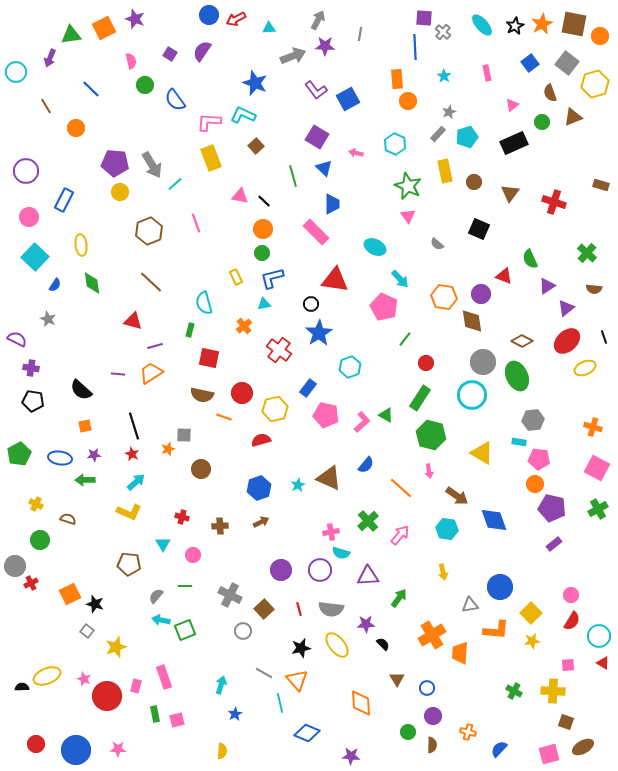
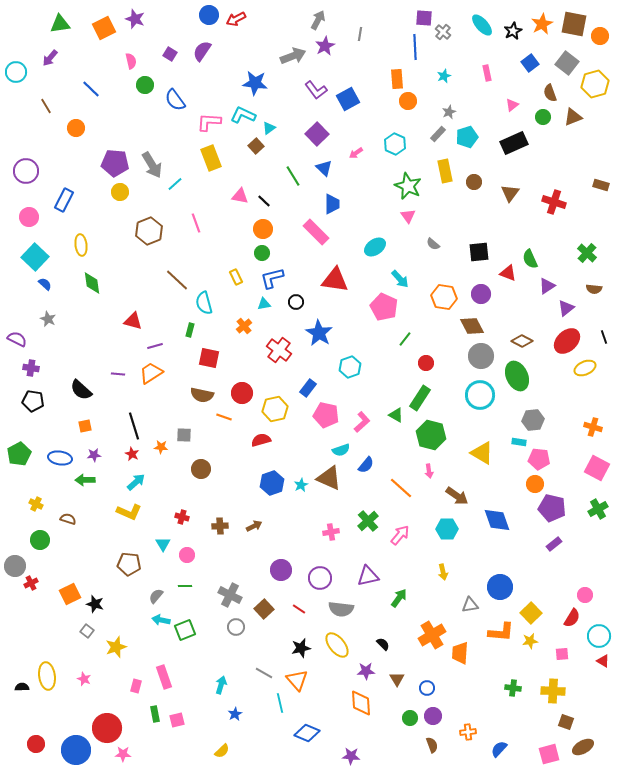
black star at (515, 26): moved 2 px left, 5 px down
cyan triangle at (269, 28): moved 100 px down; rotated 32 degrees counterclockwise
green triangle at (71, 35): moved 11 px left, 11 px up
purple star at (325, 46): rotated 30 degrees counterclockwise
purple arrow at (50, 58): rotated 18 degrees clockwise
cyan star at (444, 76): rotated 16 degrees clockwise
blue star at (255, 83): rotated 15 degrees counterclockwise
green circle at (542, 122): moved 1 px right, 5 px up
purple square at (317, 137): moved 3 px up; rotated 15 degrees clockwise
pink arrow at (356, 153): rotated 48 degrees counterclockwise
green line at (293, 176): rotated 15 degrees counterclockwise
black square at (479, 229): moved 23 px down; rotated 30 degrees counterclockwise
gray semicircle at (437, 244): moved 4 px left
cyan ellipse at (375, 247): rotated 60 degrees counterclockwise
red triangle at (504, 276): moved 4 px right, 3 px up
brown line at (151, 282): moved 26 px right, 2 px up
blue semicircle at (55, 285): moved 10 px left, 1 px up; rotated 80 degrees counterclockwise
black circle at (311, 304): moved 15 px left, 2 px up
brown diamond at (472, 321): moved 5 px down; rotated 20 degrees counterclockwise
blue star at (319, 333): rotated 8 degrees counterclockwise
gray circle at (483, 362): moved 2 px left, 6 px up
cyan circle at (472, 395): moved 8 px right
green triangle at (386, 415): moved 10 px right
orange star at (168, 449): moved 7 px left, 2 px up; rotated 24 degrees clockwise
cyan star at (298, 485): moved 3 px right
blue hexagon at (259, 488): moved 13 px right, 5 px up
blue diamond at (494, 520): moved 3 px right
brown arrow at (261, 522): moved 7 px left, 4 px down
cyan hexagon at (447, 529): rotated 10 degrees counterclockwise
cyan semicircle at (341, 553): moved 103 px up; rotated 36 degrees counterclockwise
pink circle at (193, 555): moved 6 px left
purple circle at (320, 570): moved 8 px down
purple triangle at (368, 576): rotated 10 degrees counterclockwise
pink circle at (571, 595): moved 14 px right
red line at (299, 609): rotated 40 degrees counterclockwise
gray semicircle at (331, 609): moved 10 px right
red semicircle at (572, 621): moved 3 px up
purple star at (366, 624): moved 47 px down
orange L-shape at (496, 630): moved 5 px right, 2 px down
gray circle at (243, 631): moved 7 px left, 4 px up
yellow star at (532, 641): moved 2 px left
red triangle at (603, 663): moved 2 px up
pink square at (568, 665): moved 6 px left, 11 px up
yellow ellipse at (47, 676): rotated 76 degrees counterclockwise
green cross at (514, 691): moved 1 px left, 3 px up; rotated 21 degrees counterclockwise
red circle at (107, 696): moved 32 px down
green circle at (408, 732): moved 2 px right, 14 px up
orange cross at (468, 732): rotated 21 degrees counterclockwise
brown semicircle at (432, 745): rotated 21 degrees counterclockwise
pink star at (118, 749): moved 5 px right, 5 px down
yellow semicircle at (222, 751): rotated 42 degrees clockwise
